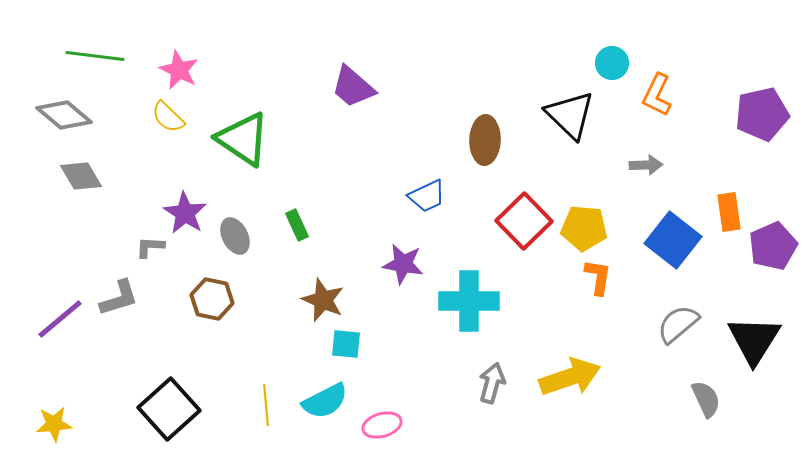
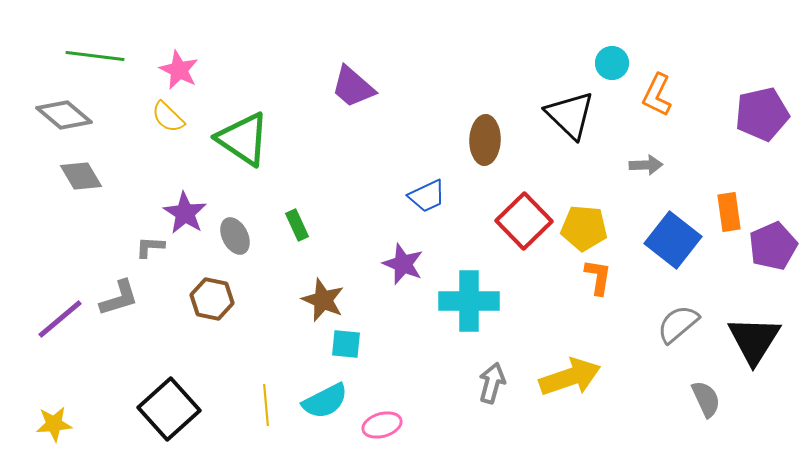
purple star at (403, 264): rotated 12 degrees clockwise
